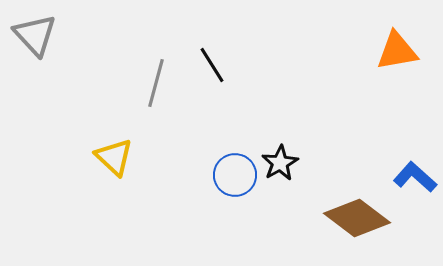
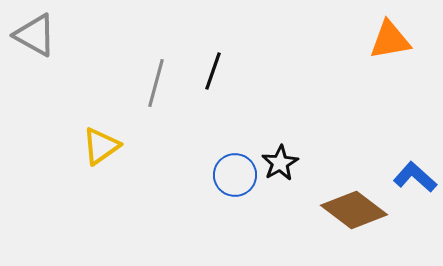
gray triangle: rotated 18 degrees counterclockwise
orange triangle: moved 7 px left, 11 px up
black line: moved 1 px right, 6 px down; rotated 51 degrees clockwise
yellow triangle: moved 13 px left, 11 px up; rotated 42 degrees clockwise
brown diamond: moved 3 px left, 8 px up
